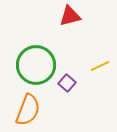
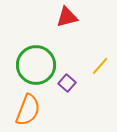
red triangle: moved 3 px left, 1 px down
yellow line: rotated 24 degrees counterclockwise
